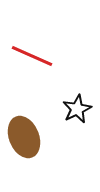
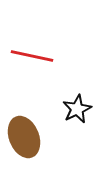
red line: rotated 12 degrees counterclockwise
